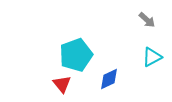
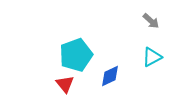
gray arrow: moved 4 px right, 1 px down
blue diamond: moved 1 px right, 3 px up
red triangle: moved 3 px right
